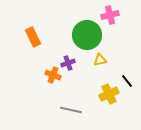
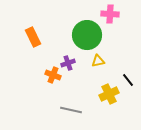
pink cross: moved 1 px up; rotated 18 degrees clockwise
yellow triangle: moved 2 px left, 1 px down
black line: moved 1 px right, 1 px up
